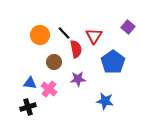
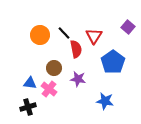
brown circle: moved 6 px down
purple star: rotated 14 degrees clockwise
